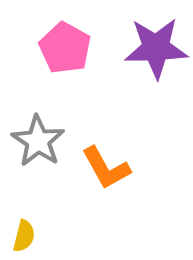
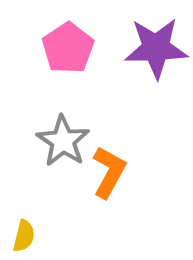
pink pentagon: moved 3 px right; rotated 9 degrees clockwise
gray star: moved 25 px right
orange L-shape: moved 3 px right, 4 px down; rotated 122 degrees counterclockwise
